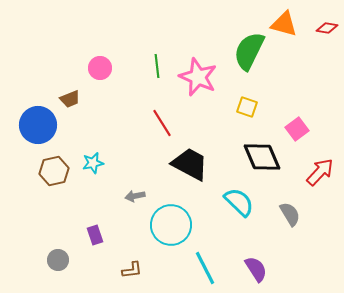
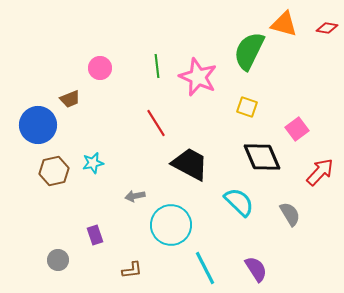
red line: moved 6 px left
